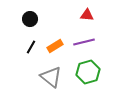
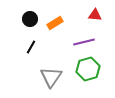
red triangle: moved 8 px right
orange rectangle: moved 23 px up
green hexagon: moved 3 px up
gray triangle: rotated 25 degrees clockwise
